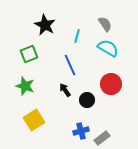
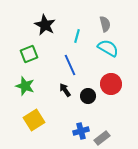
gray semicircle: rotated 21 degrees clockwise
black circle: moved 1 px right, 4 px up
